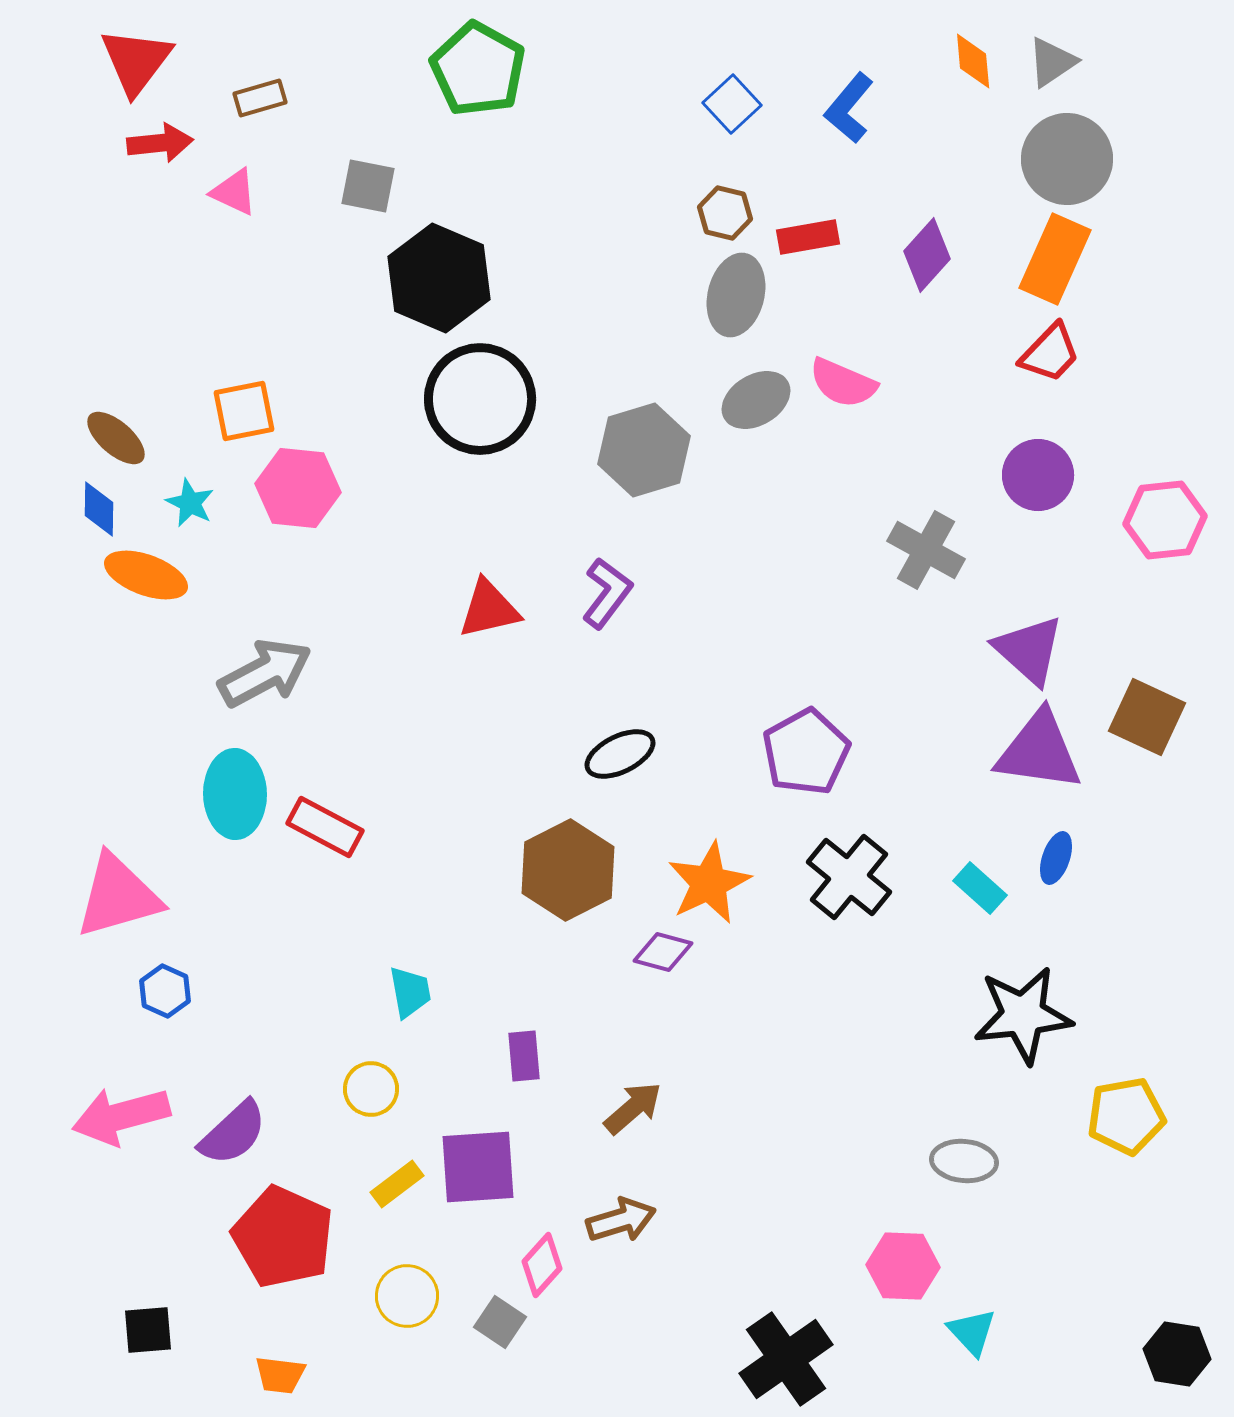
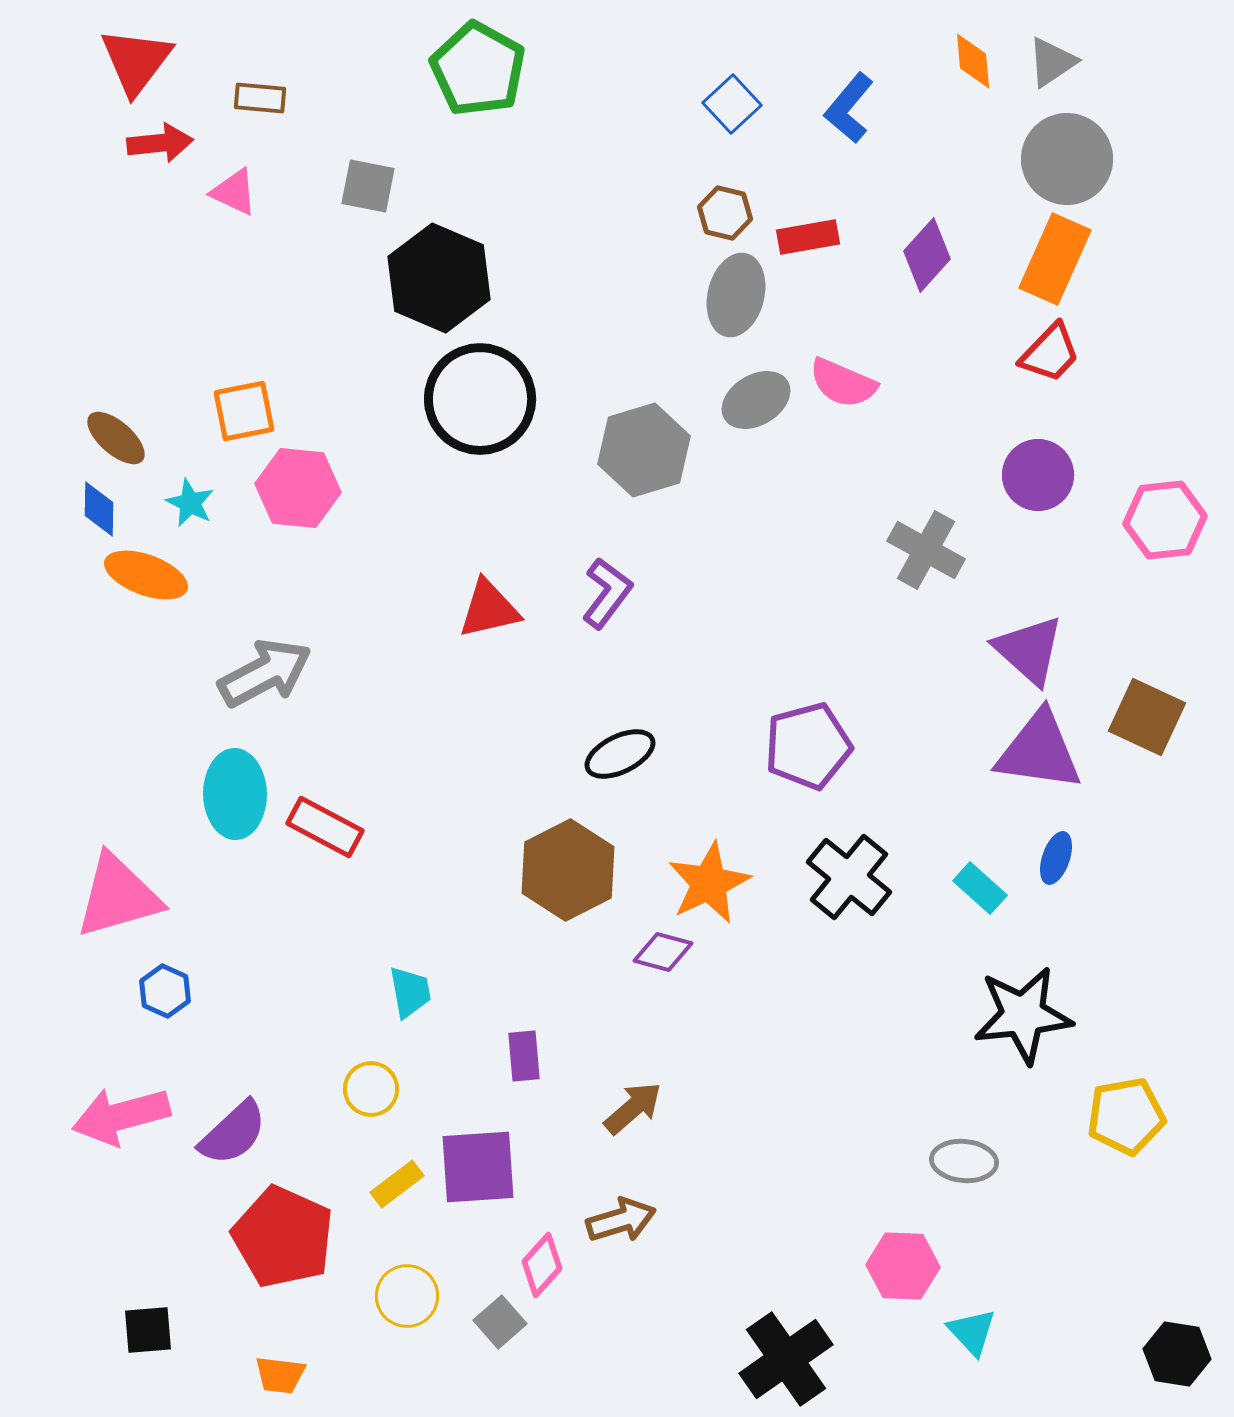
brown rectangle at (260, 98): rotated 21 degrees clockwise
purple pentagon at (806, 752): moved 2 px right, 6 px up; rotated 14 degrees clockwise
gray square at (500, 1322): rotated 15 degrees clockwise
